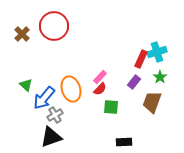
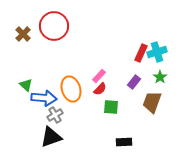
brown cross: moved 1 px right
red rectangle: moved 6 px up
pink rectangle: moved 1 px left, 1 px up
blue arrow: rotated 125 degrees counterclockwise
